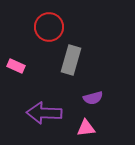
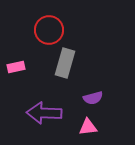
red circle: moved 3 px down
gray rectangle: moved 6 px left, 3 px down
pink rectangle: moved 1 px down; rotated 36 degrees counterclockwise
pink triangle: moved 2 px right, 1 px up
